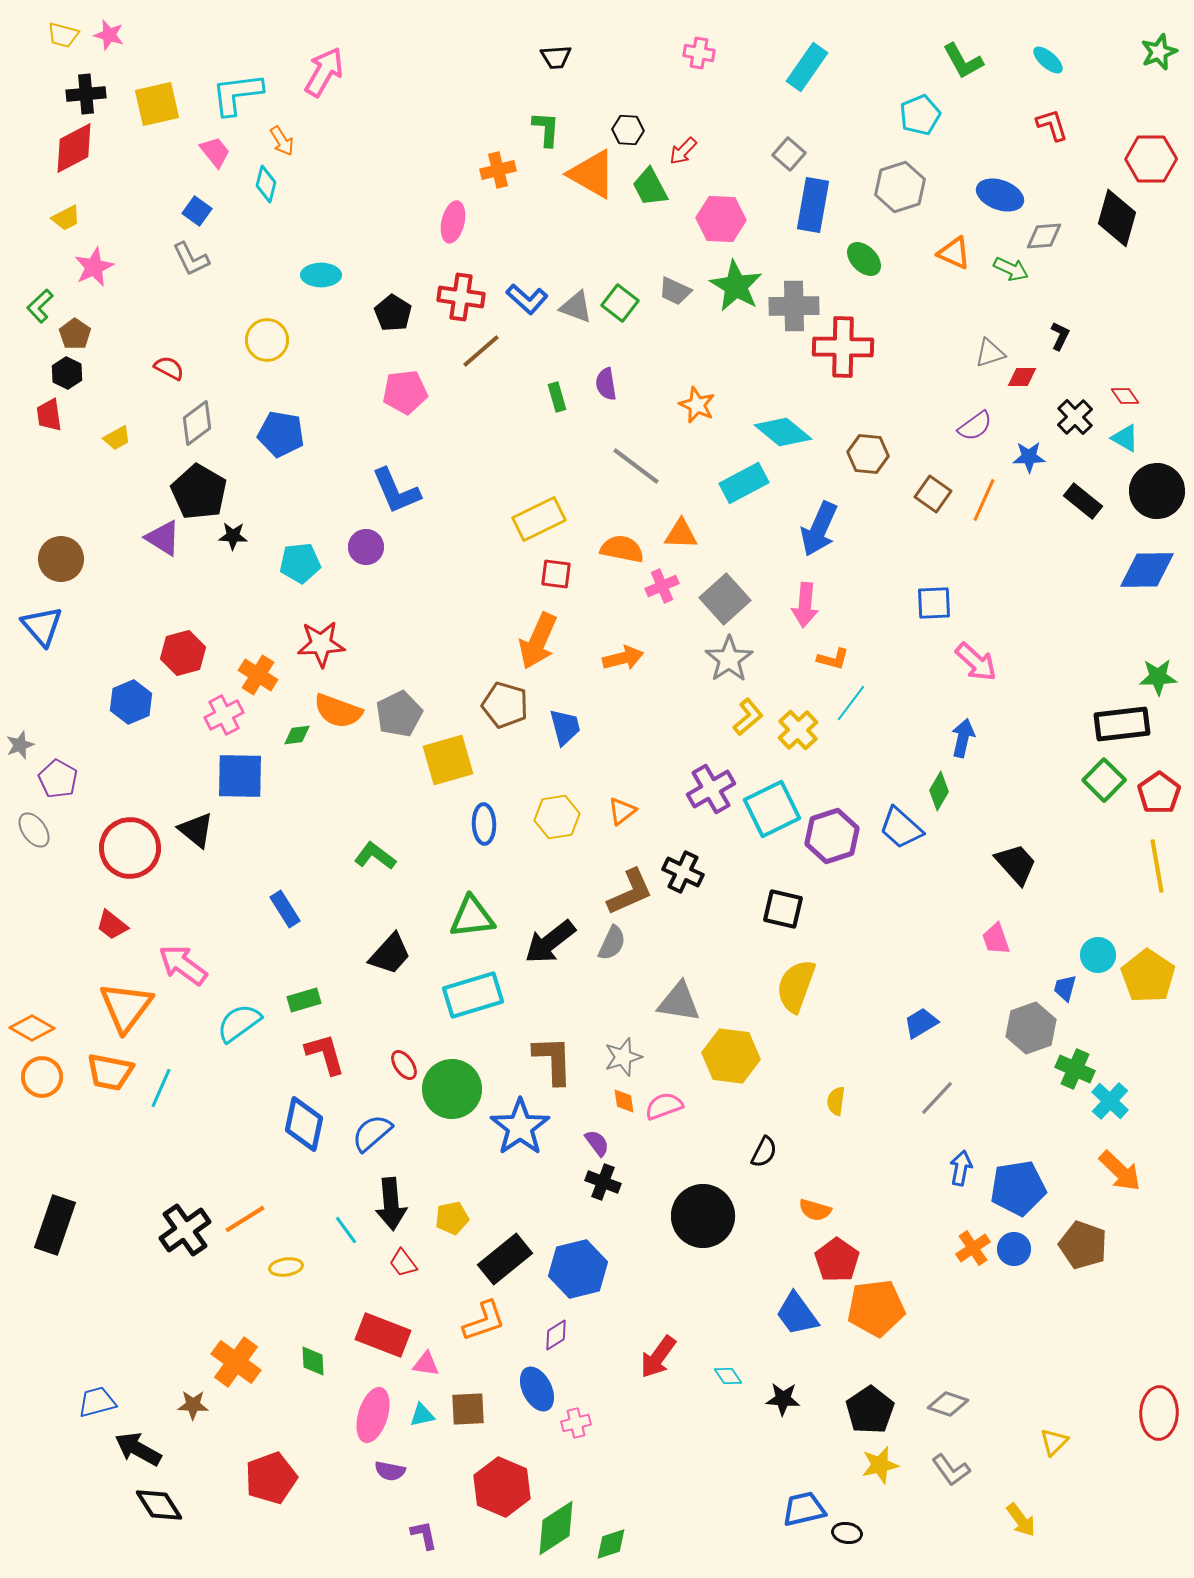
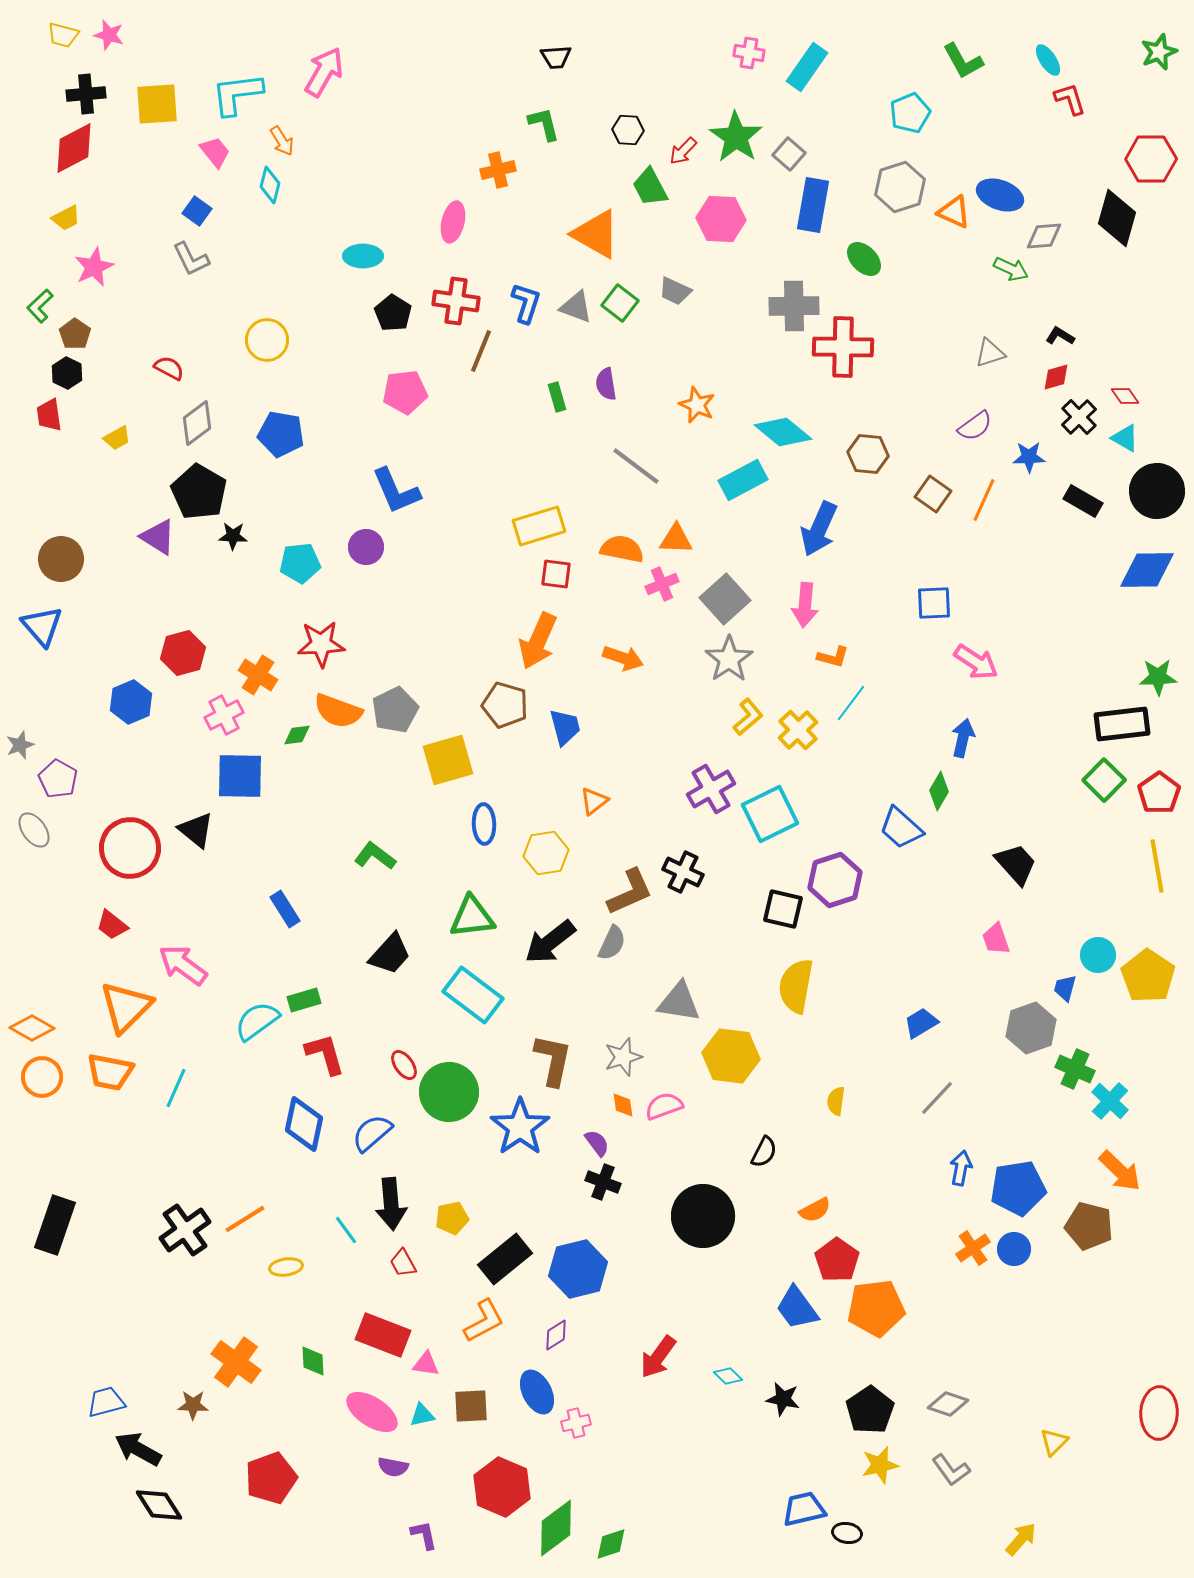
pink cross at (699, 53): moved 50 px right
cyan ellipse at (1048, 60): rotated 16 degrees clockwise
yellow square at (157, 104): rotated 9 degrees clockwise
cyan pentagon at (920, 115): moved 10 px left, 2 px up
red L-shape at (1052, 125): moved 18 px right, 26 px up
green L-shape at (546, 129): moved 2 px left, 5 px up; rotated 18 degrees counterclockwise
orange triangle at (592, 174): moved 4 px right, 60 px down
cyan diamond at (266, 184): moved 4 px right, 1 px down
orange triangle at (954, 253): moved 41 px up
cyan ellipse at (321, 275): moved 42 px right, 19 px up
green star at (736, 286): moved 149 px up; rotated 4 degrees clockwise
red cross at (461, 297): moved 5 px left, 4 px down
blue L-shape at (527, 299): moved 1 px left, 4 px down; rotated 114 degrees counterclockwise
black L-shape at (1060, 336): rotated 84 degrees counterclockwise
brown line at (481, 351): rotated 27 degrees counterclockwise
red diamond at (1022, 377): moved 34 px right; rotated 16 degrees counterclockwise
black cross at (1075, 417): moved 4 px right
cyan rectangle at (744, 483): moved 1 px left, 3 px up
black rectangle at (1083, 501): rotated 9 degrees counterclockwise
yellow rectangle at (539, 519): moved 7 px down; rotated 9 degrees clockwise
orange triangle at (681, 534): moved 5 px left, 5 px down
purple triangle at (163, 538): moved 5 px left, 1 px up
pink cross at (662, 586): moved 2 px up
orange arrow at (623, 658): rotated 33 degrees clockwise
orange L-shape at (833, 659): moved 2 px up
pink arrow at (976, 662): rotated 9 degrees counterclockwise
gray pentagon at (399, 714): moved 4 px left, 4 px up
cyan square at (772, 809): moved 2 px left, 5 px down
orange triangle at (622, 811): moved 28 px left, 10 px up
yellow hexagon at (557, 817): moved 11 px left, 36 px down
purple hexagon at (832, 836): moved 3 px right, 44 px down
yellow semicircle at (796, 986): rotated 10 degrees counterclockwise
cyan rectangle at (473, 995): rotated 54 degrees clockwise
orange triangle at (126, 1007): rotated 8 degrees clockwise
cyan semicircle at (239, 1023): moved 18 px right, 2 px up
brown L-shape at (553, 1060): rotated 14 degrees clockwise
cyan line at (161, 1088): moved 15 px right
green circle at (452, 1089): moved 3 px left, 3 px down
orange diamond at (624, 1101): moved 1 px left, 4 px down
orange semicircle at (815, 1210): rotated 44 degrees counterclockwise
brown pentagon at (1083, 1245): moved 6 px right, 19 px up; rotated 6 degrees counterclockwise
red trapezoid at (403, 1263): rotated 8 degrees clockwise
blue trapezoid at (797, 1314): moved 6 px up
orange L-shape at (484, 1321): rotated 9 degrees counterclockwise
cyan diamond at (728, 1376): rotated 12 degrees counterclockwise
blue ellipse at (537, 1389): moved 3 px down
black star at (783, 1399): rotated 8 degrees clockwise
blue trapezoid at (97, 1402): moved 9 px right
brown square at (468, 1409): moved 3 px right, 3 px up
pink ellipse at (373, 1415): moved 1 px left, 3 px up; rotated 74 degrees counterclockwise
purple semicircle at (390, 1471): moved 3 px right, 4 px up
yellow arrow at (1021, 1520): moved 19 px down; rotated 102 degrees counterclockwise
green diamond at (556, 1528): rotated 4 degrees counterclockwise
